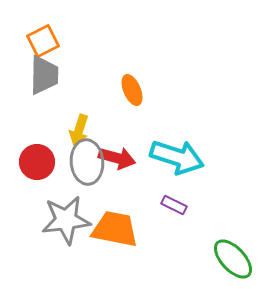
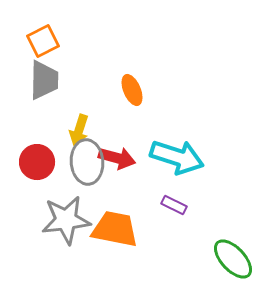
gray trapezoid: moved 5 px down
